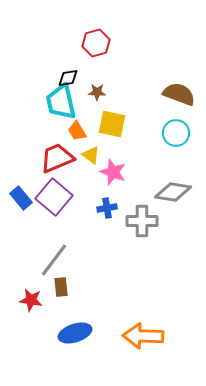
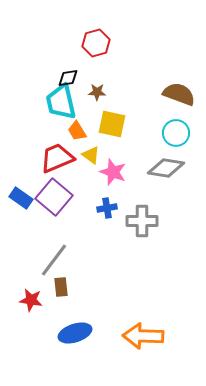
gray diamond: moved 7 px left, 24 px up
blue rectangle: rotated 15 degrees counterclockwise
